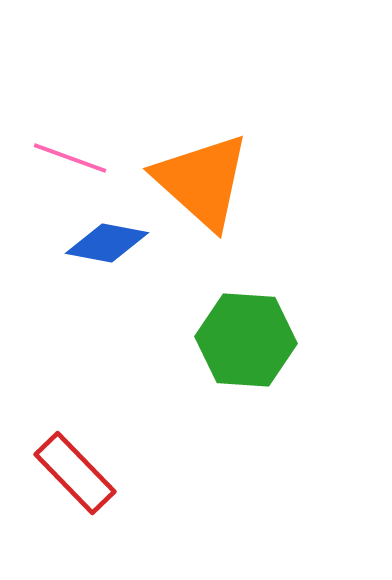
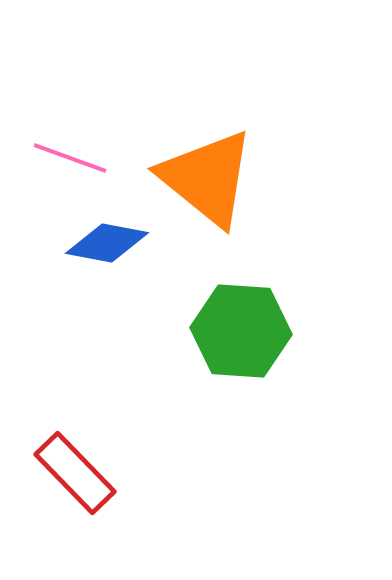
orange triangle: moved 5 px right, 3 px up; rotated 3 degrees counterclockwise
green hexagon: moved 5 px left, 9 px up
